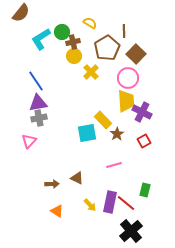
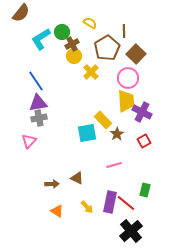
brown cross: moved 1 px left, 2 px down; rotated 16 degrees counterclockwise
yellow arrow: moved 3 px left, 2 px down
